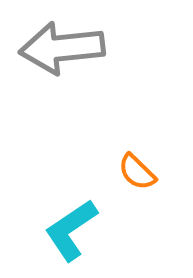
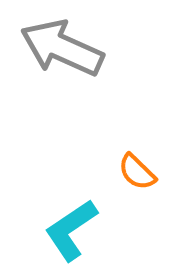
gray arrow: rotated 30 degrees clockwise
